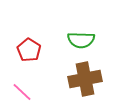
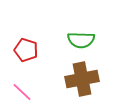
red pentagon: moved 3 px left; rotated 15 degrees counterclockwise
brown cross: moved 3 px left
